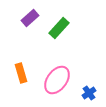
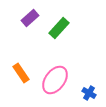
orange rectangle: rotated 18 degrees counterclockwise
pink ellipse: moved 2 px left
blue cross: rotated 24 degrees counterclockwise
